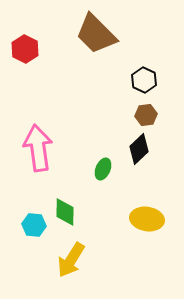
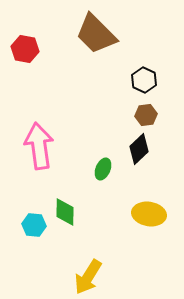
red hexagon: rotated 16 degrees counterclockwise
pink arrow: moved 1 px right, 2 px up
yellow ellipse: moved 2 px right, 5 px up
yellow arrow: moved 17 px right, 17 px down
